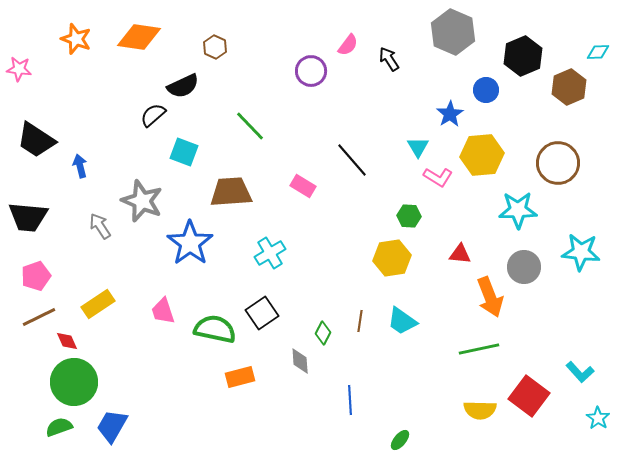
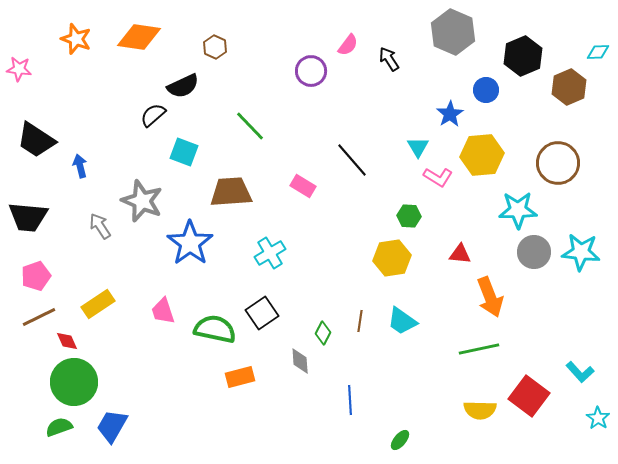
gray circle at (524, 267): moved 10 px right, 15 px up
